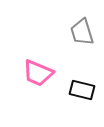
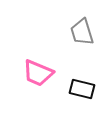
black rectangle: moved 1 px up
